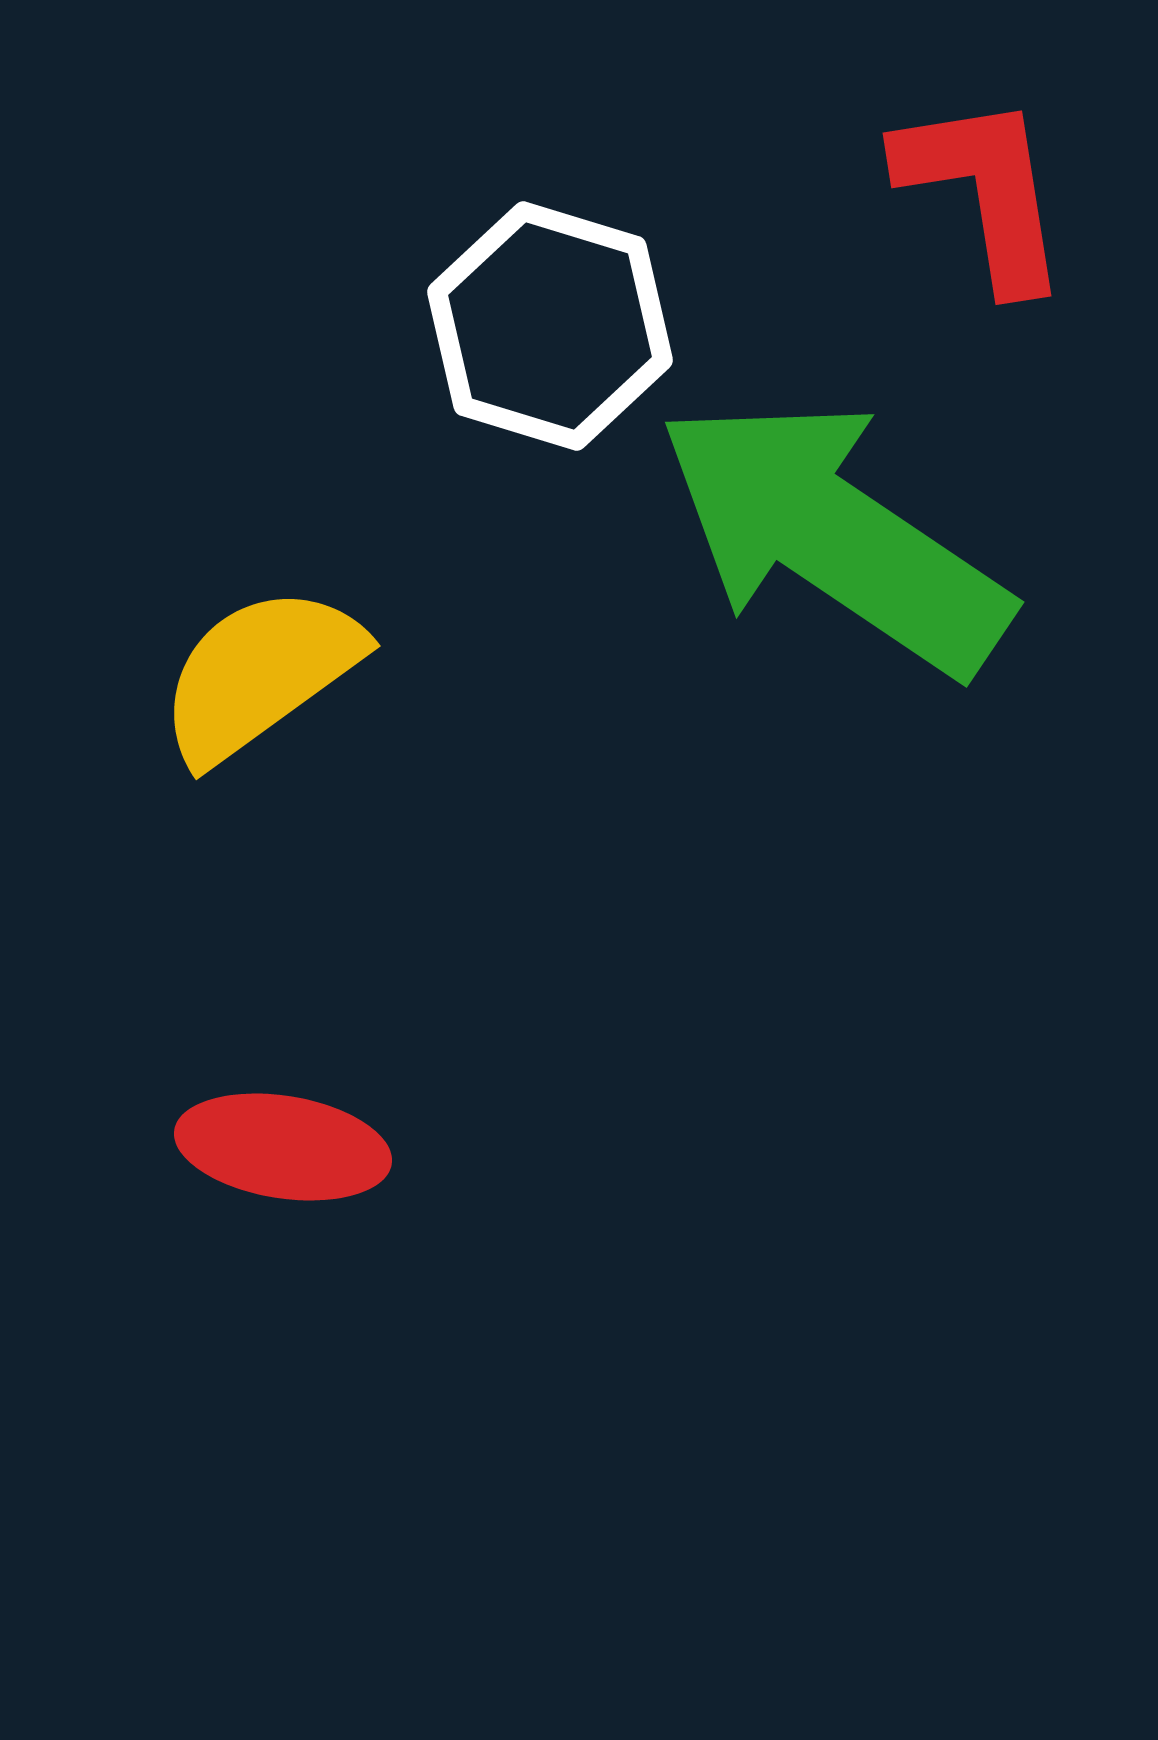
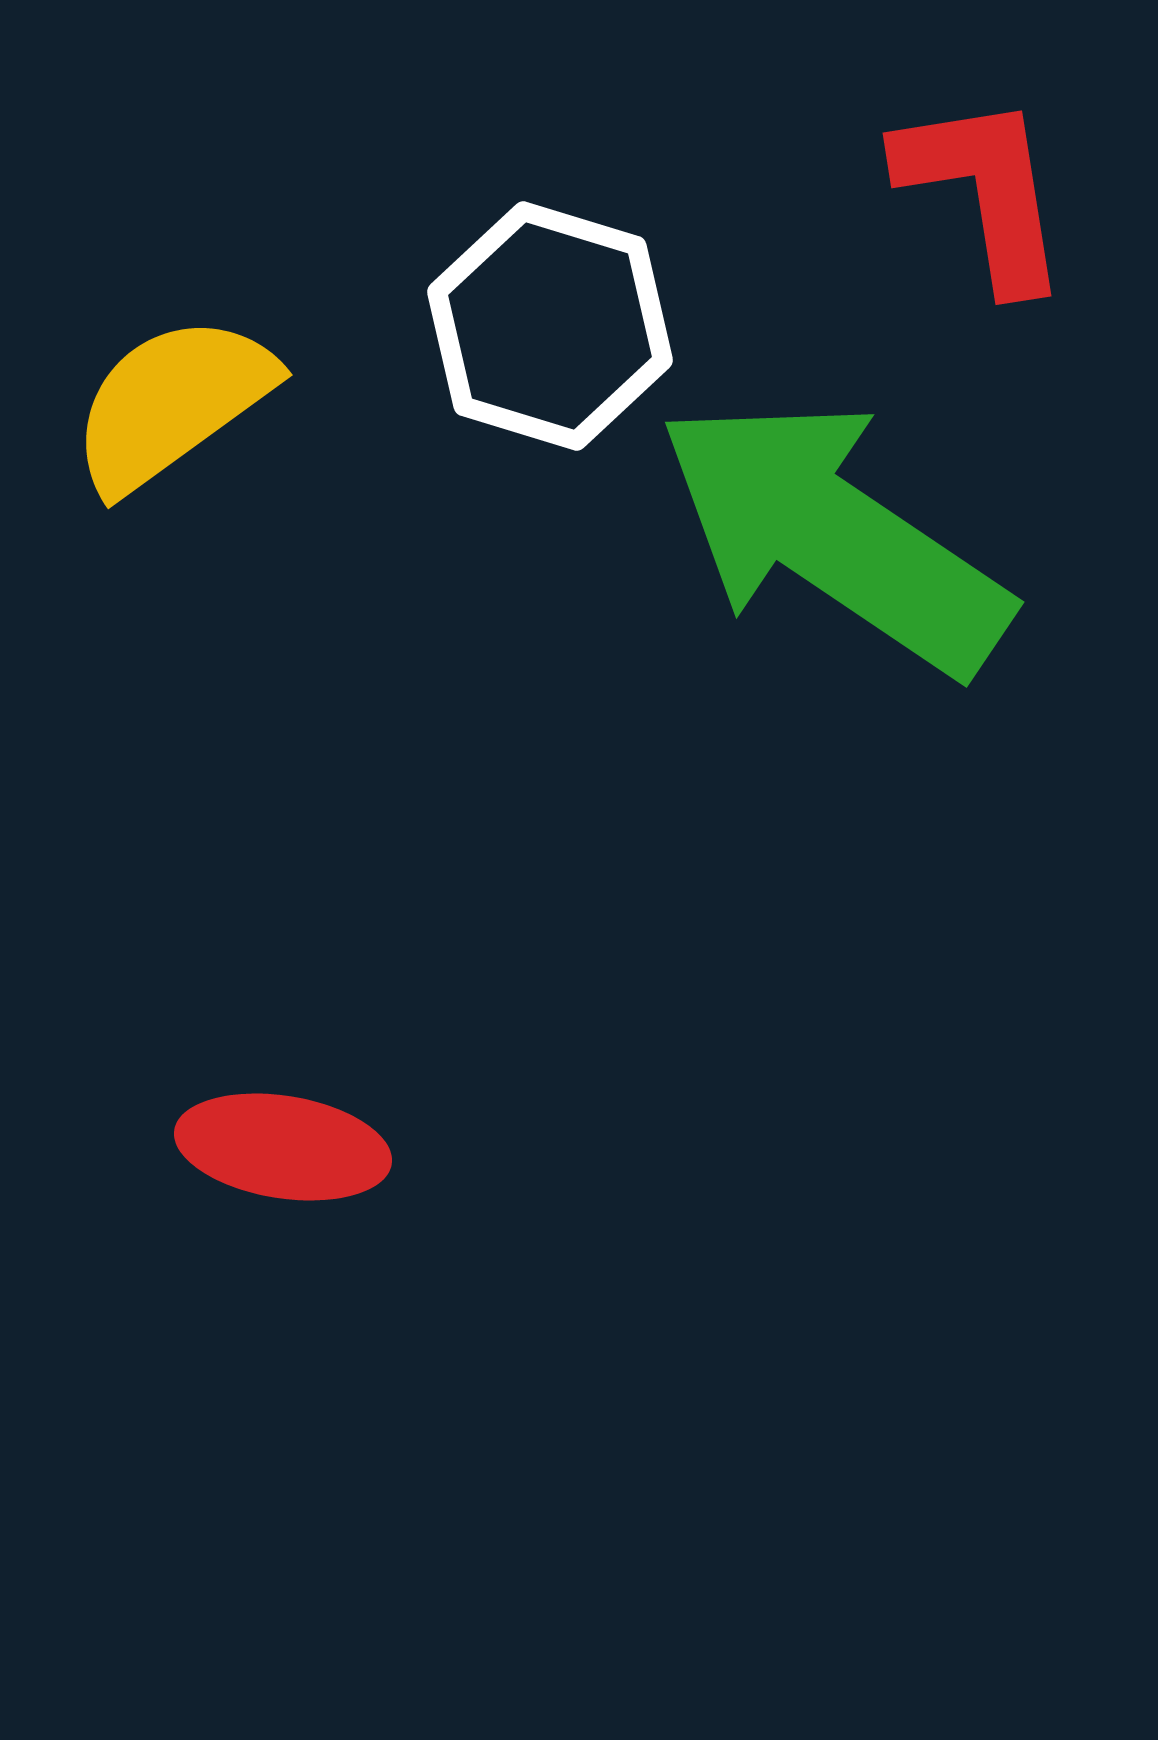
yellow semicircle: moved 88 px left, 271 px up
